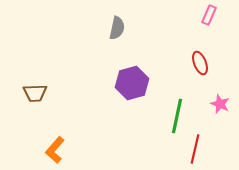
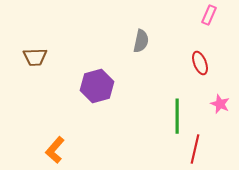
gray semicircle: moved 24 px right, 13 px down
purple hexagon: moved 35 px left, 3 px down
brown trapezoid: moved 36 px up
green line: rotated 12 degrees counterclockwise
